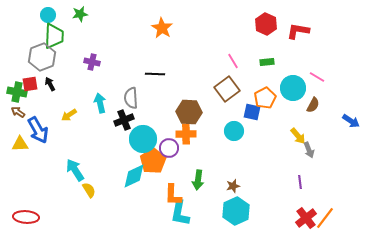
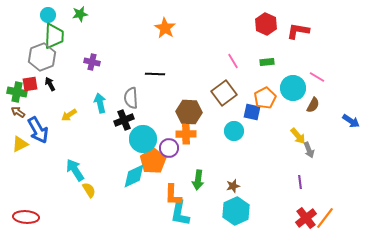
orange star at (162, 28): moved 3 px right
brown square at (227, 89): moved 3 px left, 4 px down
yellow triangle at (20, 144): rotated 24 degrees counterclockwise
